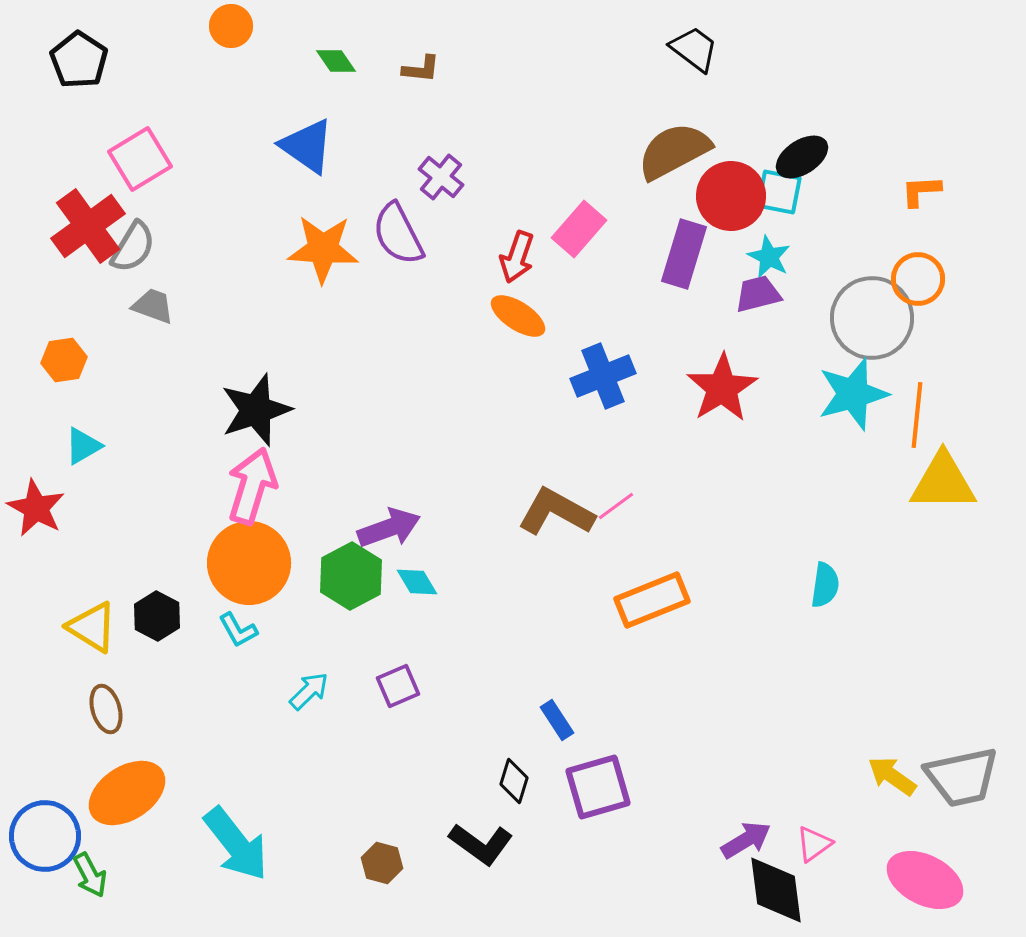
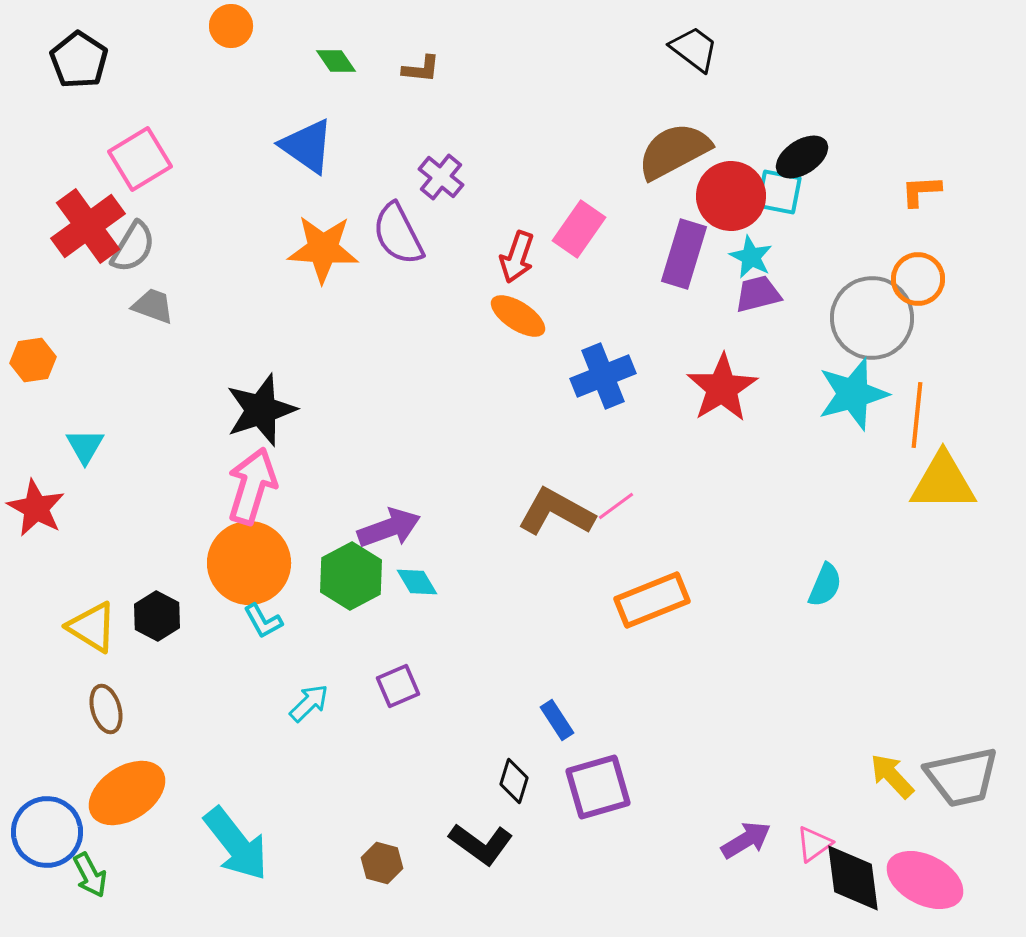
pink rectangle at (579, 229): rotated 6 degrees counterclockwise
cyan star at (769, 257): moved 18 px left
orange hexagon at (64, 360): moved 31 px left
black star at (256, 410): moved 5 px right
cyan triangle at (83, 446): moved 2 px right; rotated 30 degrees counterclockwise
cyan semicircle at (825, 585): rotated 15 degrees clockwise
cyan L-shape at (238, 630): moved 25 px right, 9 px up
cyan arrow at (309, 691): moved 12 px down
yellow arrow at (892, 776): rotated 12 degrees clockwise
blue circle at (45, 836): moved 2 px right, 4 px up
black diamond at (776, 890): moved 77 px right, 12 px up
